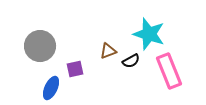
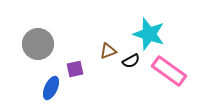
gray circle: moved 2 px left, 2 px up
pink rectangle: rotated 32 degrees counterclockwise
